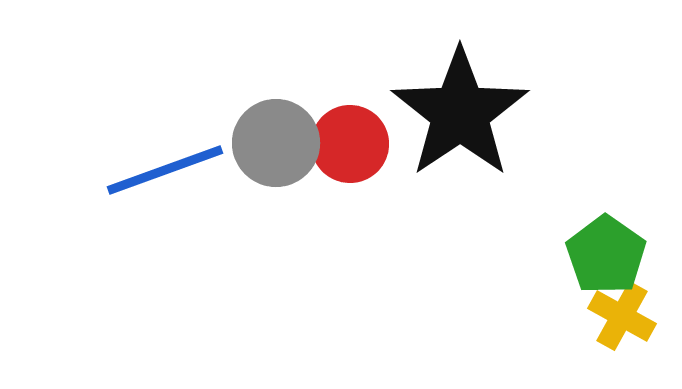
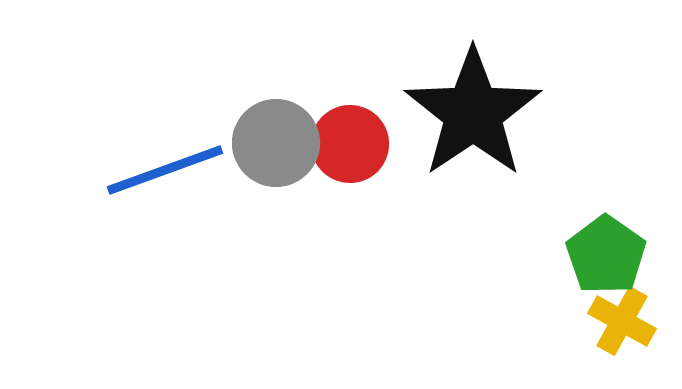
black star: moved 13 px right
yellow cross: moved 5 px down
